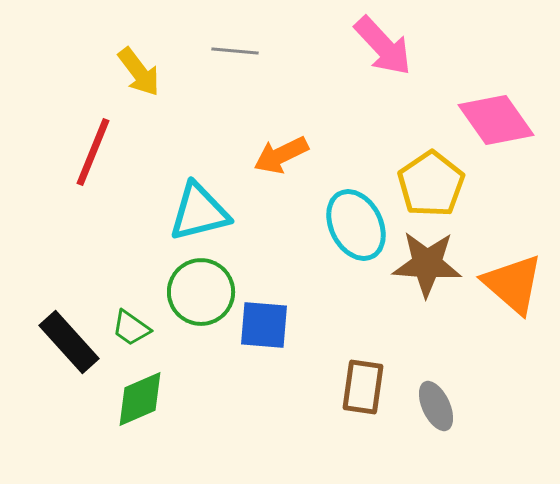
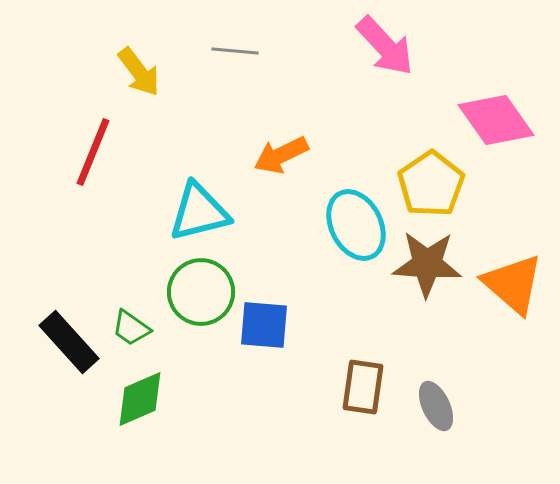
pink arrow: moved 2 px right
